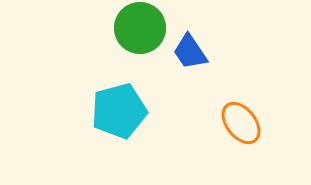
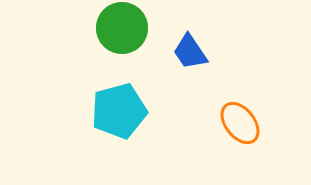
green circle: moved 18 px left
orange ellipse: moved 1 px left
